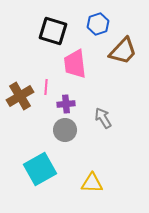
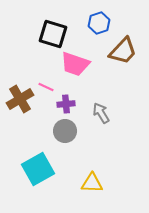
blue hexagon: moved 1 px right, 1 px up
black square: moved 3 px down
pink trapezoid: rotated 64 degrees counterclockwise
pink line: rotated 70 degrees counterclockwise
brown cross: moved 3 px down
gray arrow: moved 2 px left, 5 px up
gray circle: moved 1 px down
cyan square: moved 2 px left
